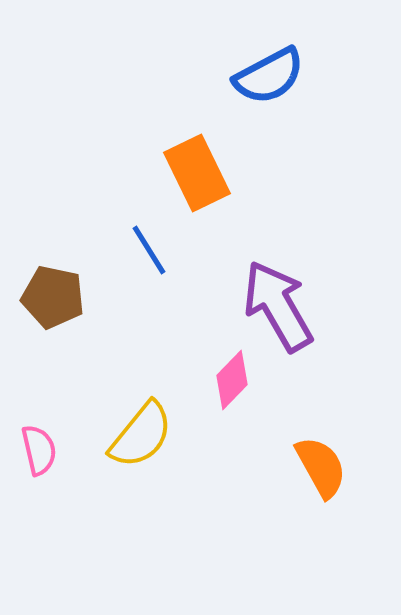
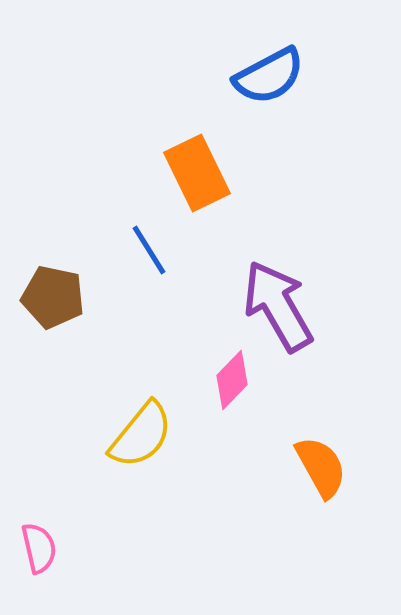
pink semicircle: moved 98 px down
